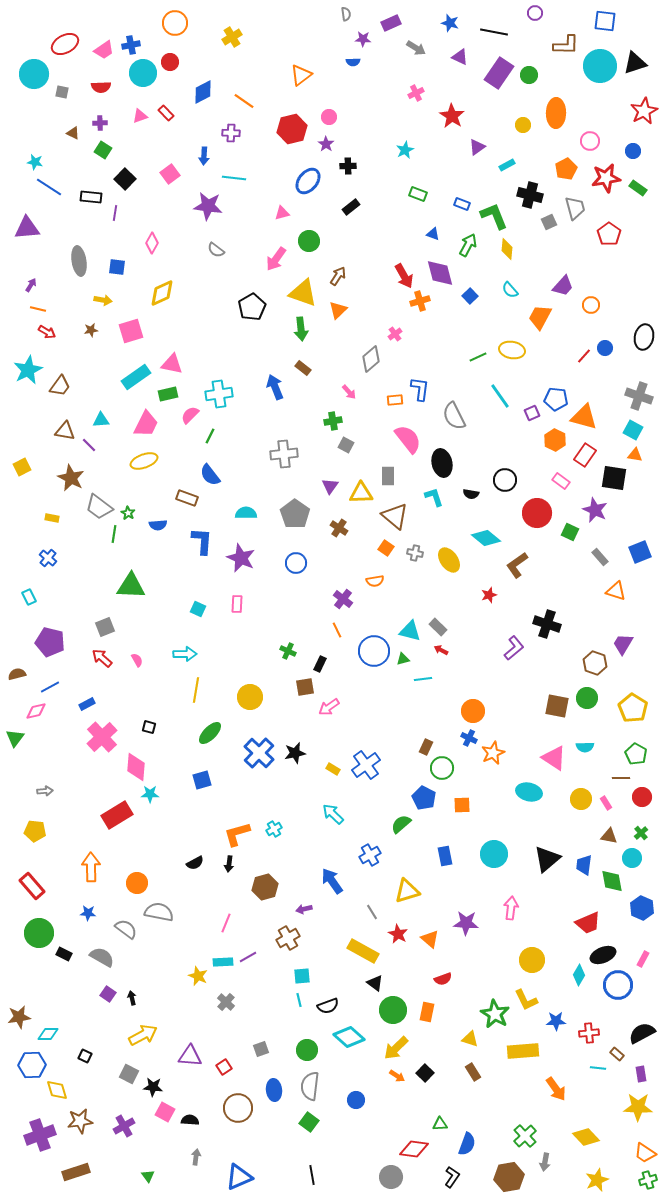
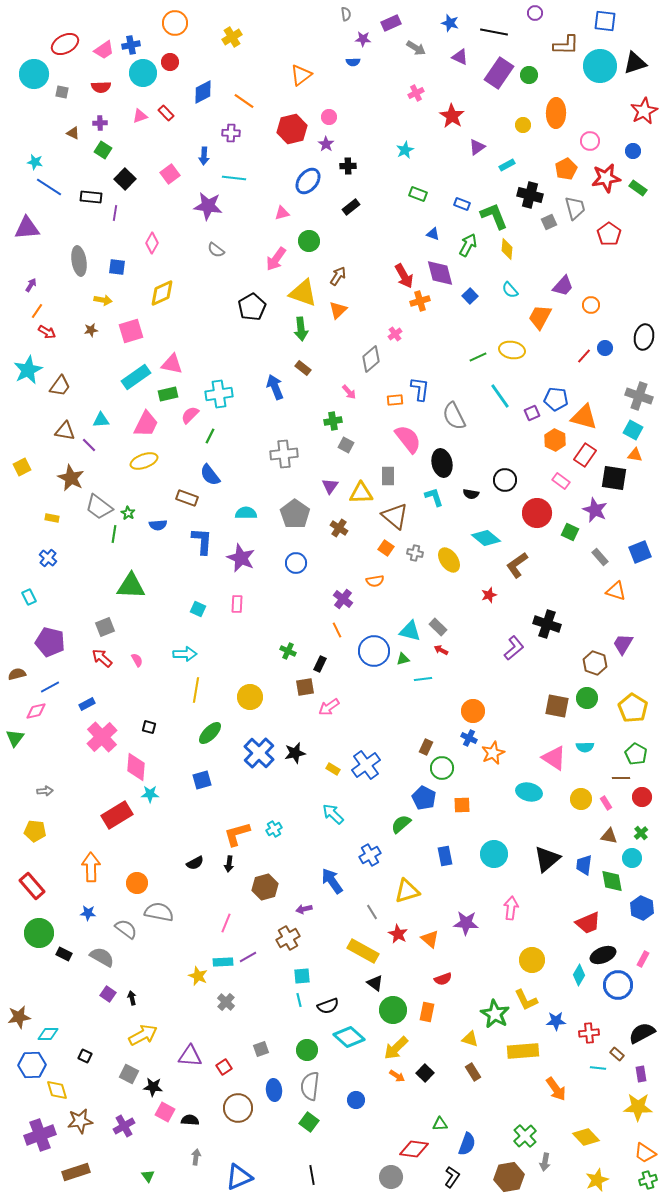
orange line at (38, 309): moved 1 px left, 2 px down; rotated 70 degrees counterclockwise
